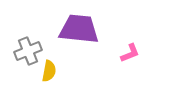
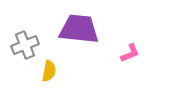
gray cross: moved 3 px left, 6 px up
